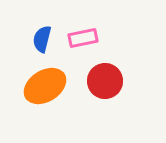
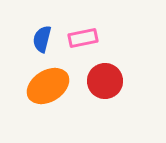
orange ellipse: moved 3 px right
